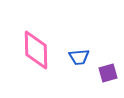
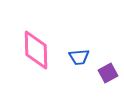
purple square: rotated 12 degrees counterclockwise
